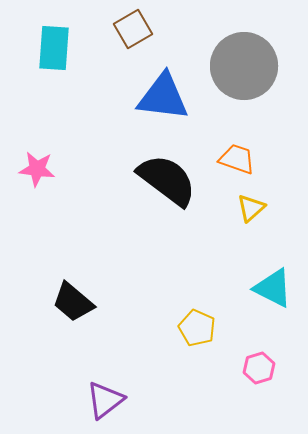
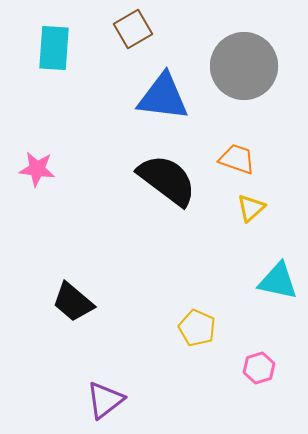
cyan triangle: moved 5 px right, 7 px up; rotated 15 degrees counterclockwise
